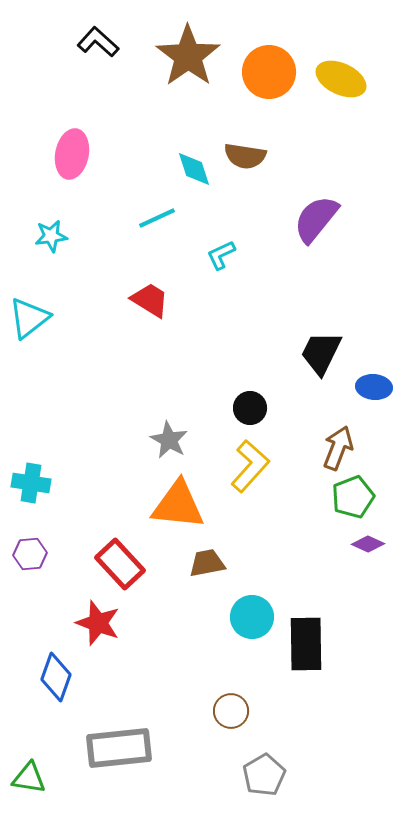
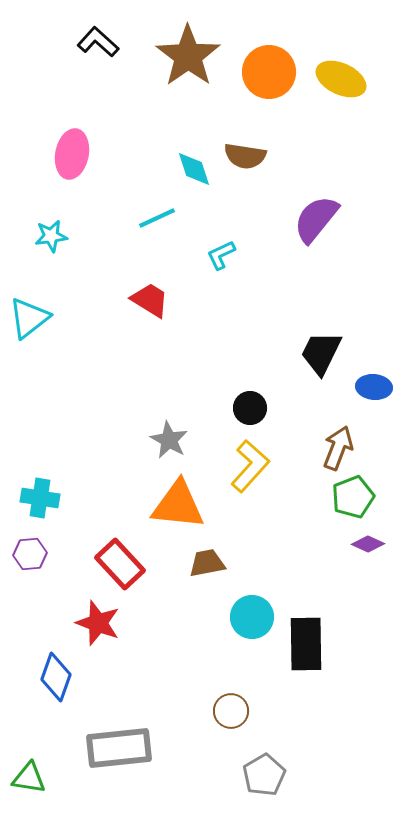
cyan cross: moved 9 px right, 15 px down
